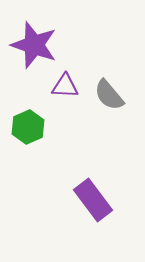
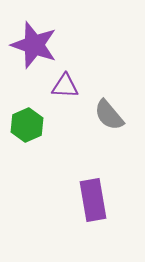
gray semicircle: moved 20 px down
green hexagon: moved 1 px left, 2 px up
purple rectangle: rotated 27 degrees clockwise
